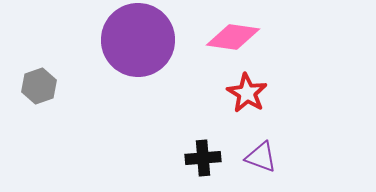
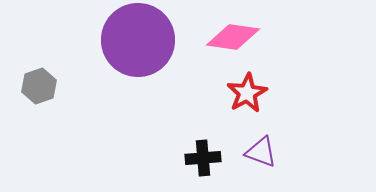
red star: rotated 12 degrees clockwise
purple triangle: moved 5 px up
